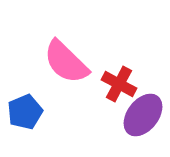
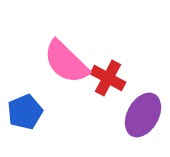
red cross: moved 11 px left, 6 px up
purple ellipse: rotated 9 degrees counterclockwise
